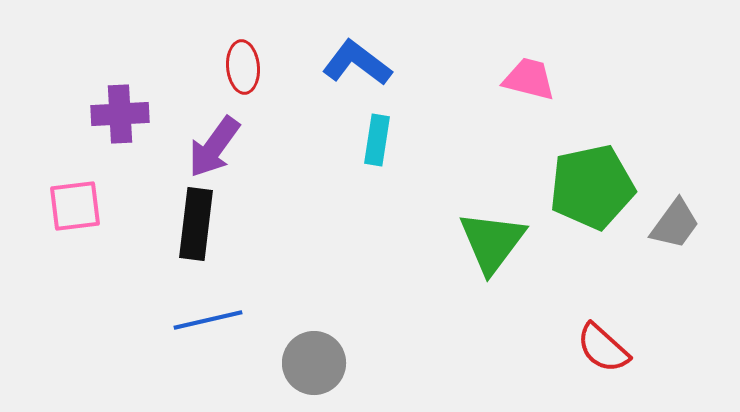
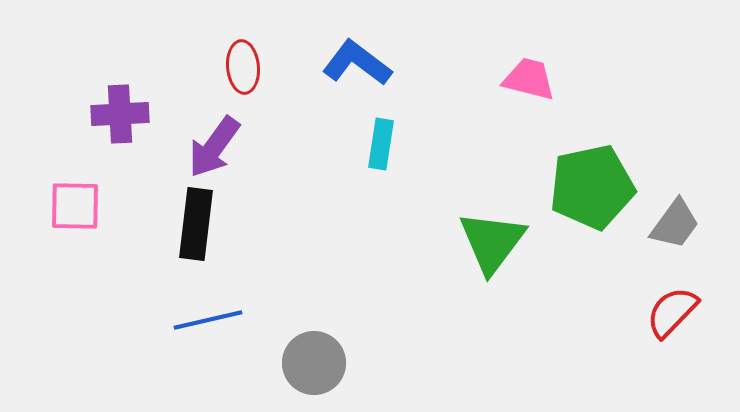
cyan rectangle: moved 4 px right, 4 px down
pink square: rotated 8 degrees clockwise
red semicircle: moved 69 px right, 36 px up; rotated 92 degrees clockwise
